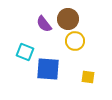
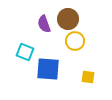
purple semicircle: rotated 18 degrees clockwise
